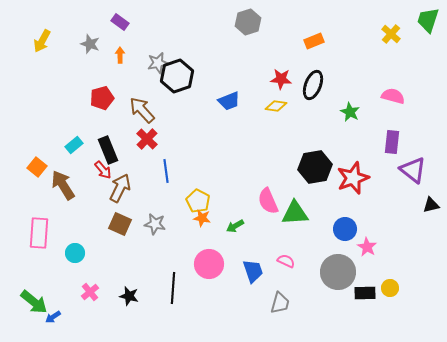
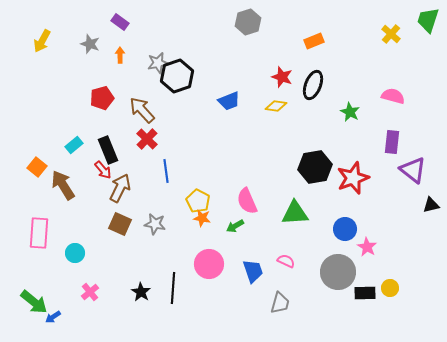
red star at (281, 79): moved 1 px right, 2 px up; rotated 15 degrees clockwise
pink semicircle at (268, 201): moved 21 px left
black star at (129, 296): moved 12 px right, 4 px up; rotated 18 degrees clockwise
